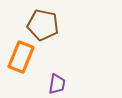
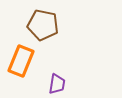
orange rectangle: moved 4 px down
